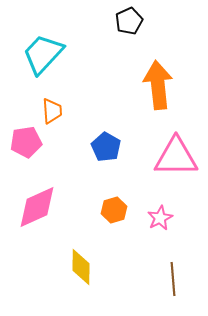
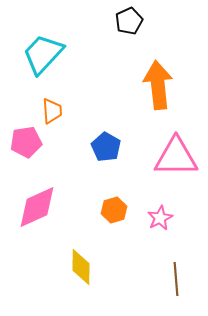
brown line: moved 3 px right
